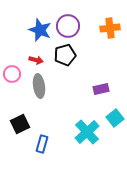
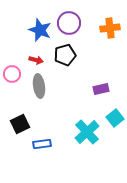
purple circle: moved 1 px right, 3 px up
blue rectangle: rotated 66 degrees clockwise
